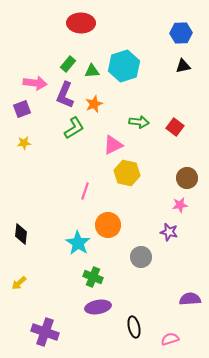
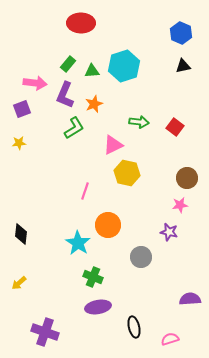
blue hexagon: rotated 25 degrees clockwise
yellow star: moved 5 px left
